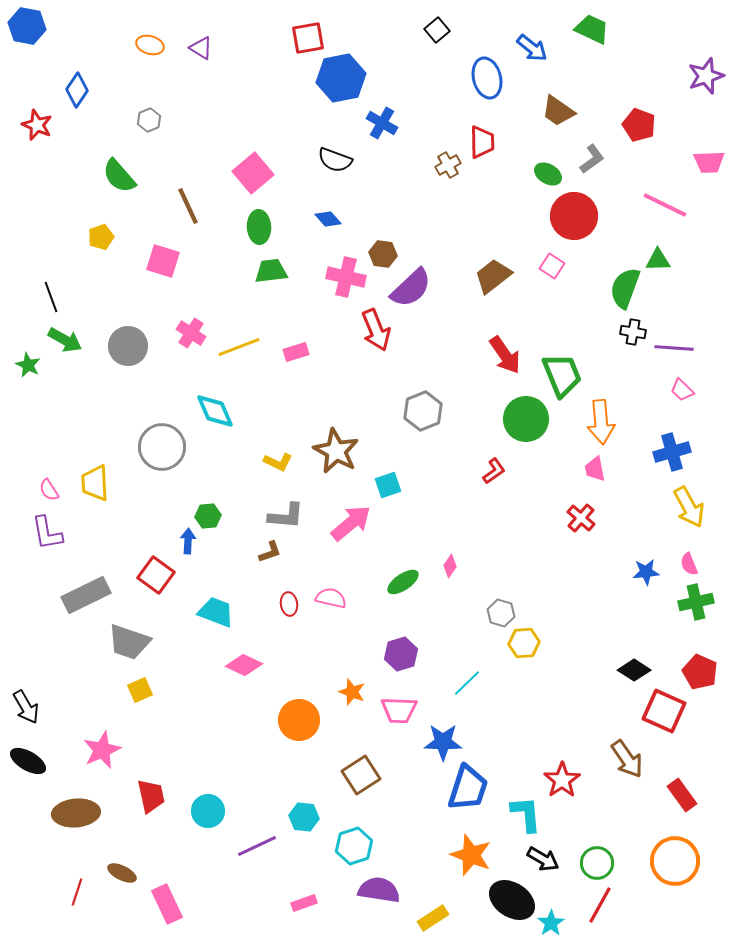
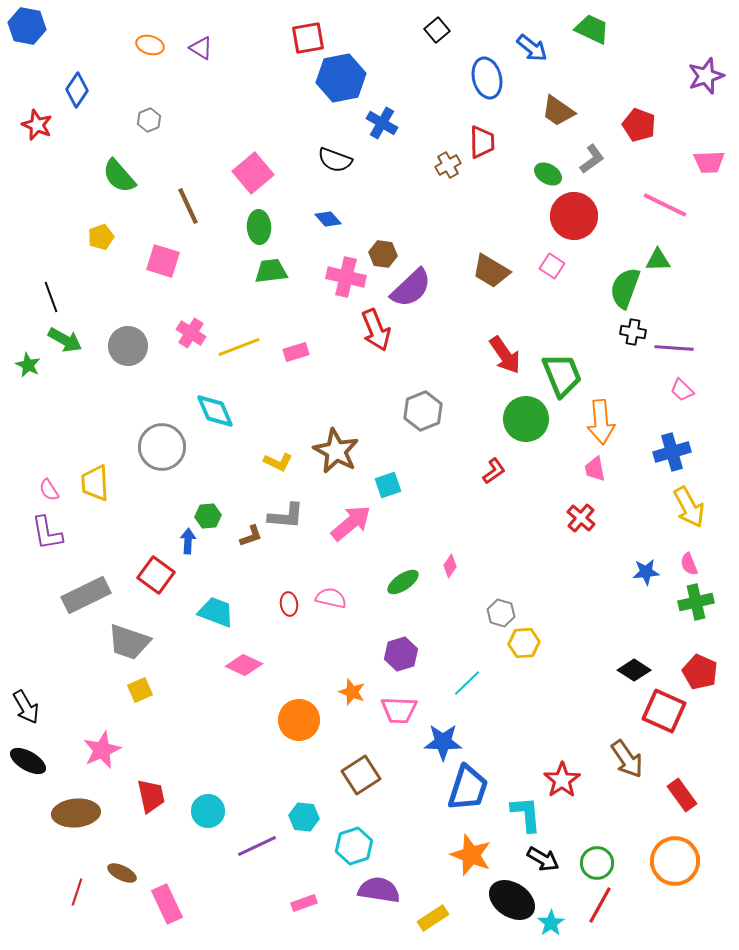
brown trapezoid at (493, 276): moved 2 px left, 5 px up; rotated 111 degrees counterclockwise
brown L-shape at (270, 552): moved 19 px left, 16 px up
